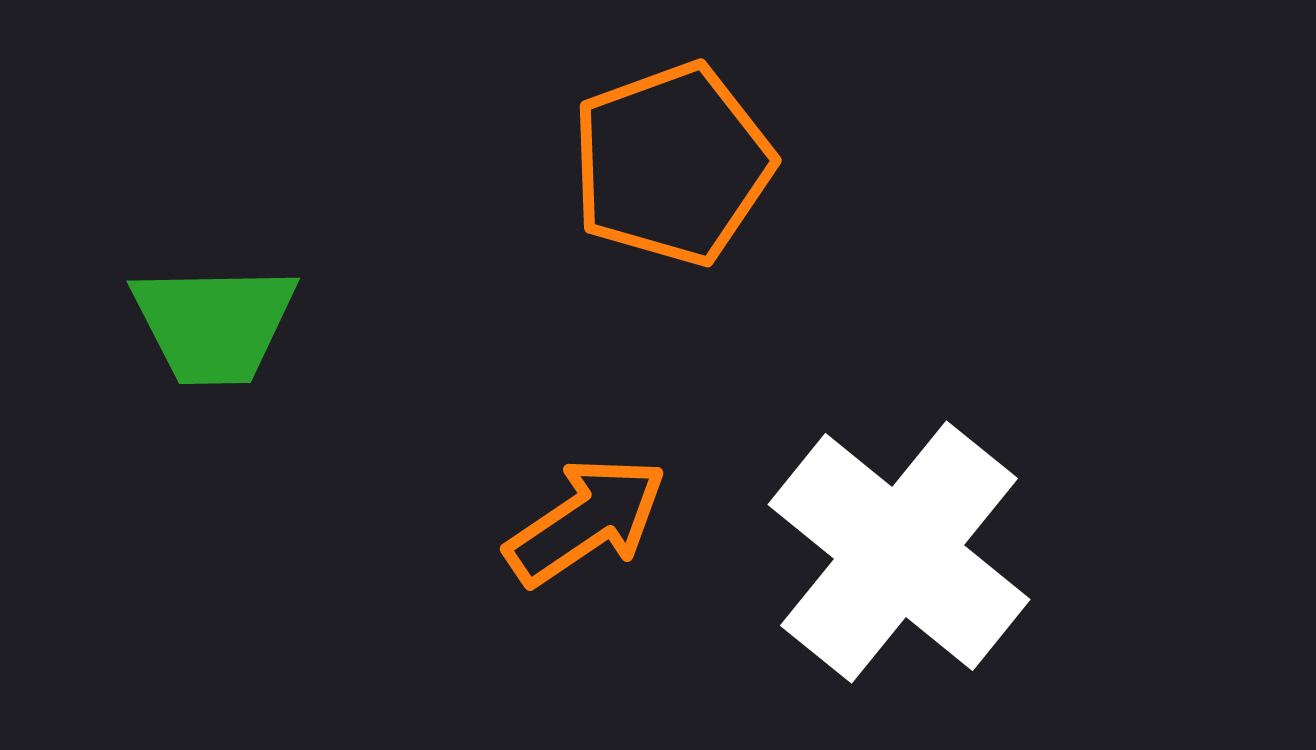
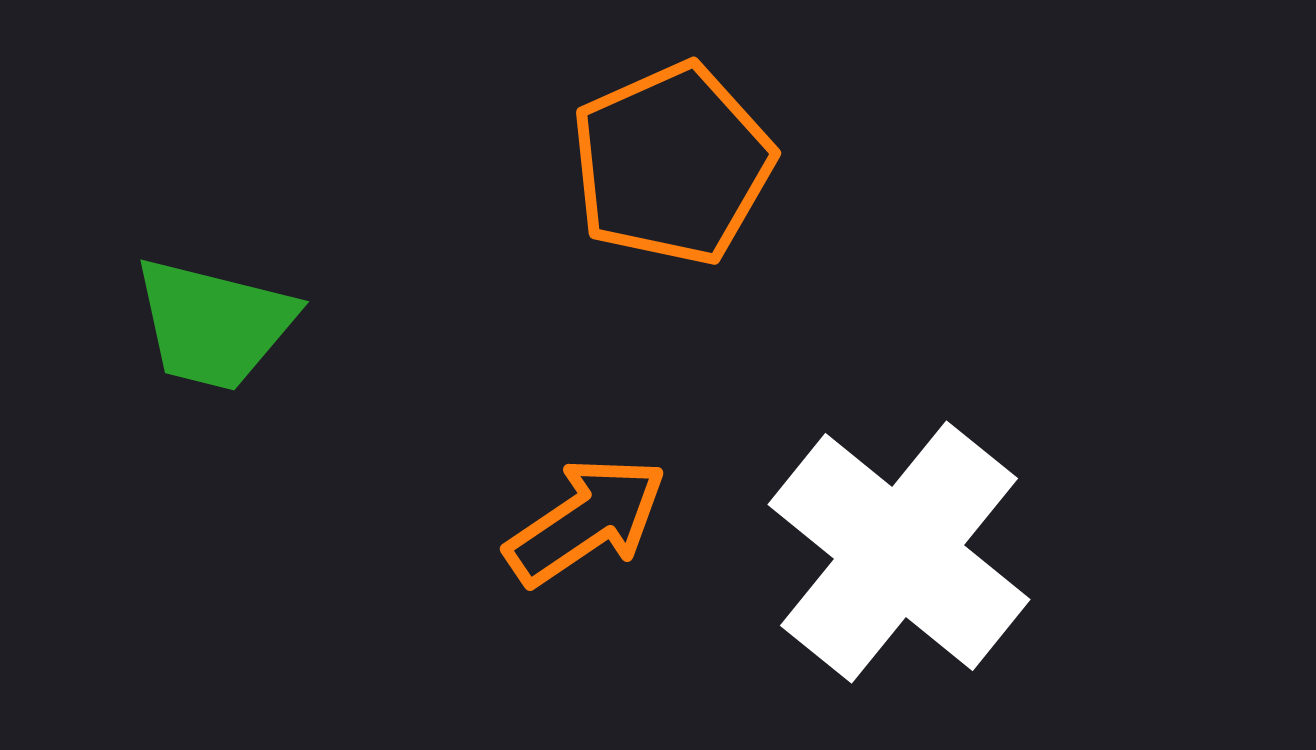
orange pentagon: rotated 4 degrees counterclockwise
green trapezoid: rotated 15 degrees clockwise
